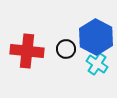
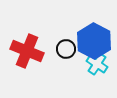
blue hexagon: moved 2 px left, 4 px down
red cross: rotated 16 degrees clockwise
